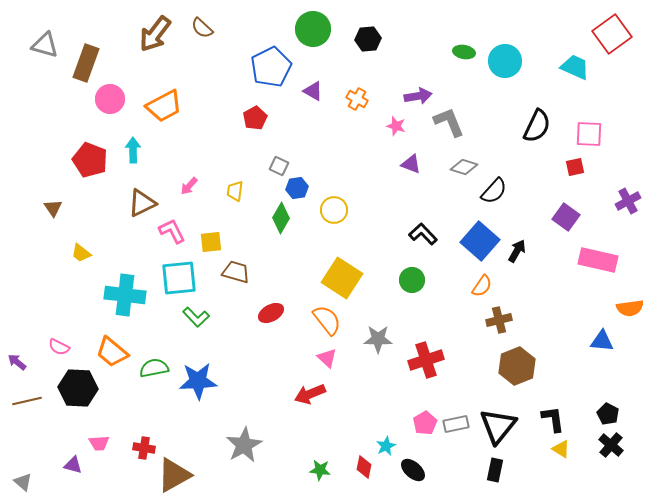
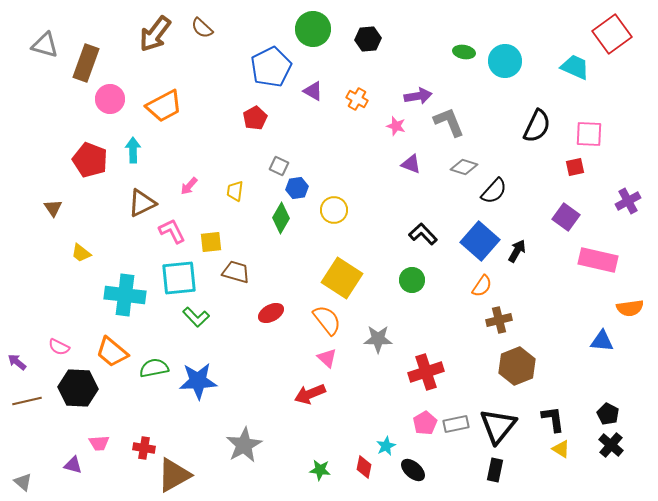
red cross at (426, 360): moved 12 px down
